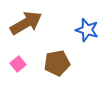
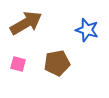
pink square: rotated 35 degrees counterclockwise
